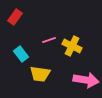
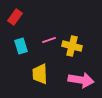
yellow cross: rotated 12 degrees counterclockwise
cyan rectangle: moved 8 px up; rotated 21 degrees clockwise
yellow trapezoid: rotated 80 degrees clockwise
pink arrow: moved 5 px left
